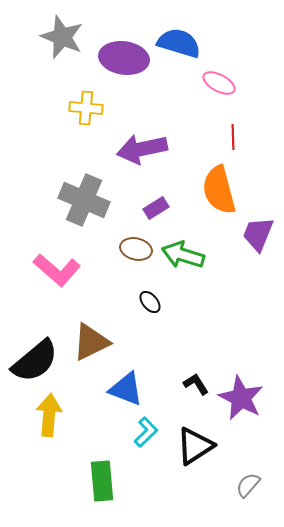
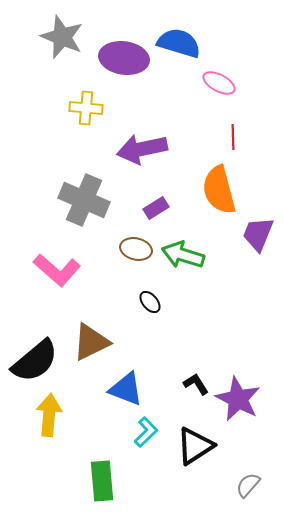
purple star: moved 3 px left, 1 px down
